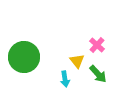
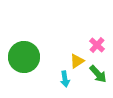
yellow triangle: rotated 35 degrees clockwise
